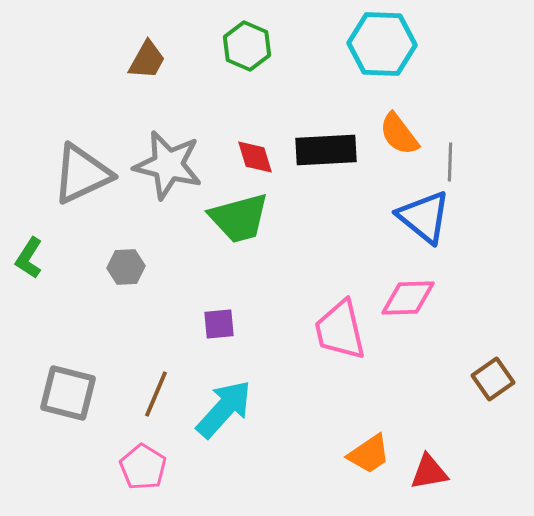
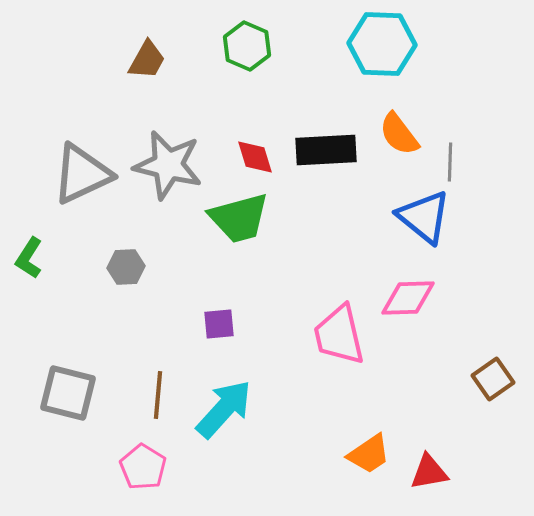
pink trapezoid: moved 1 px left, 5 px down
brown line: moved 2 px right, 1 px down; rotated 18 degrees counterclockwise
